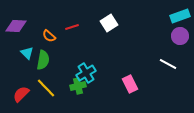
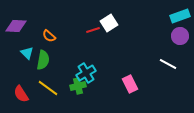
red line: moved 21 px right, 3 px down
yellow line: moved 2 px right; rotated 10 degrees counterclockwise
red semicircle: rotated 78 degrees counterclockwise
